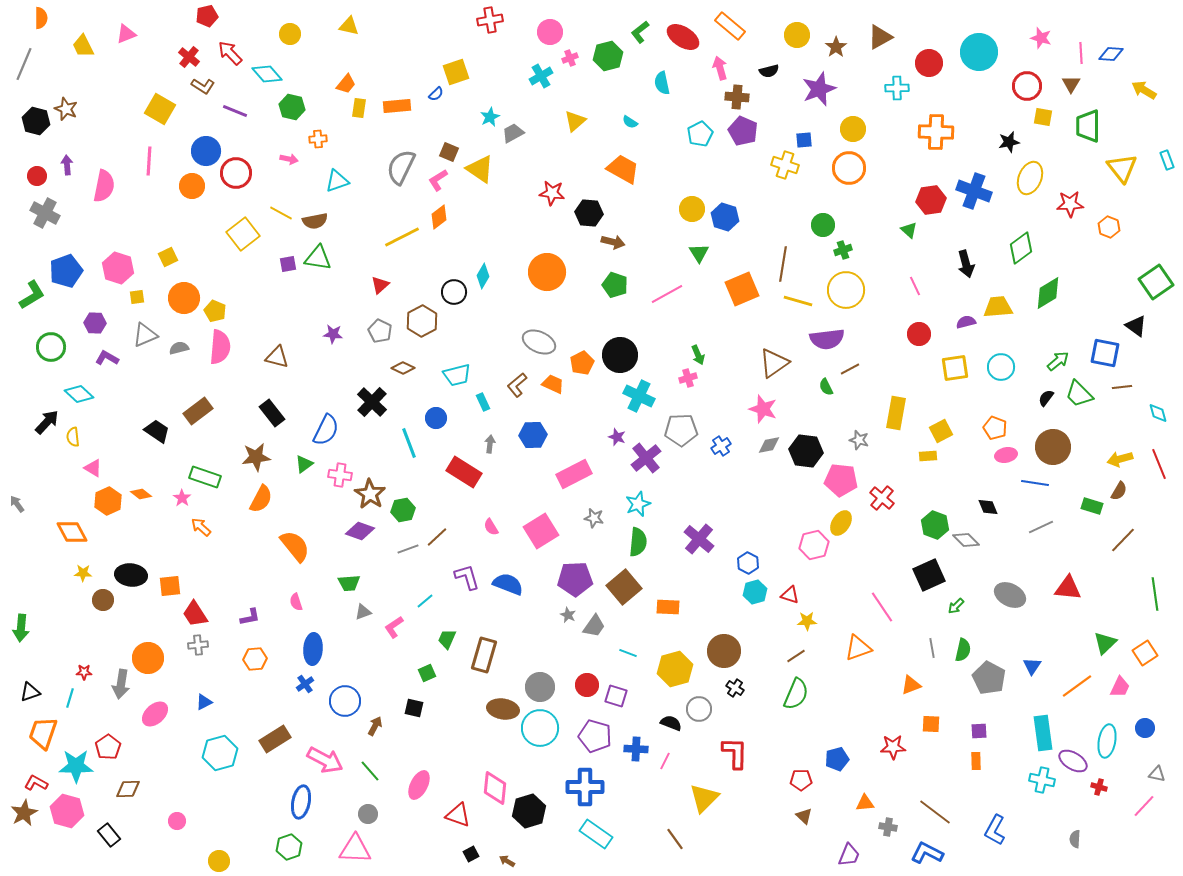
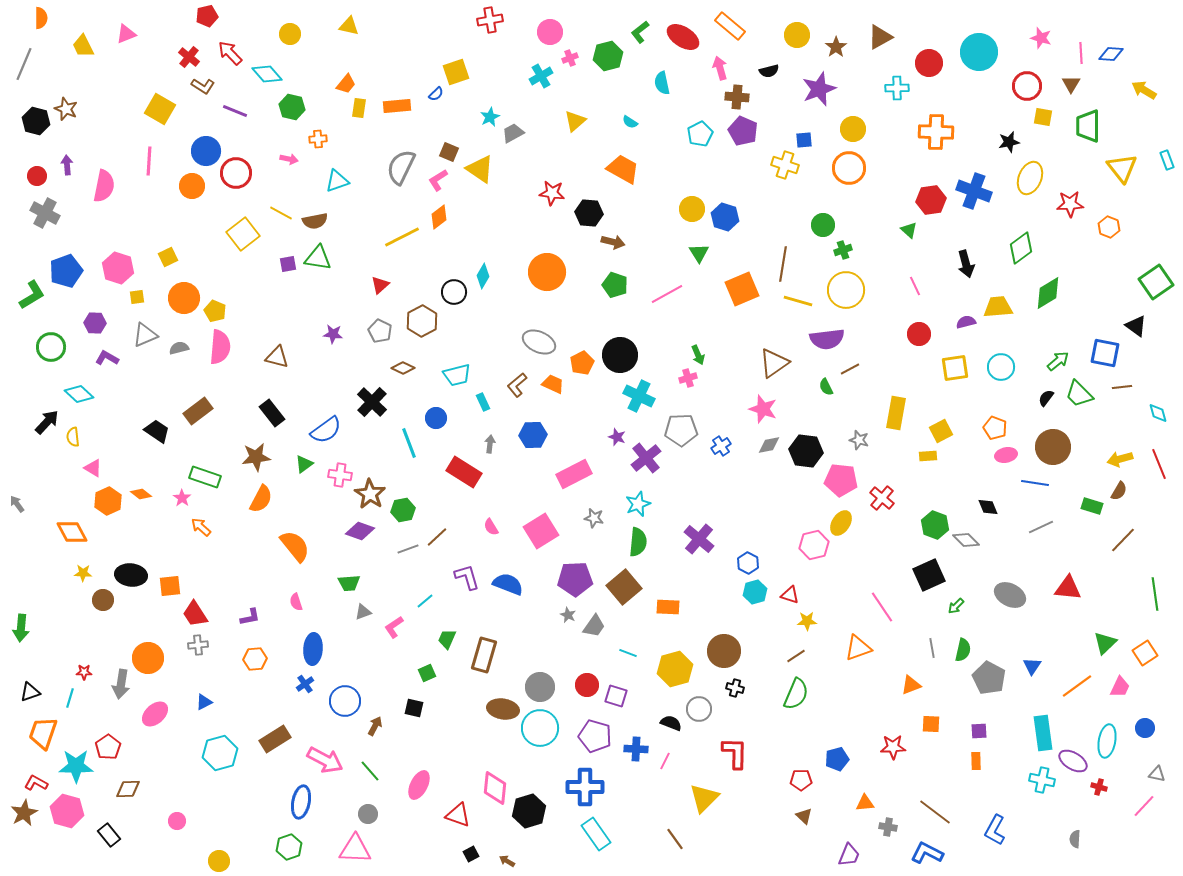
blue semicircle at (326, 430): rotated 28 degrees clockwise
black cross at (735, 688): rotated 18 degrees counterclockwise
cyan rectangle at (596, 834): rotated 20 degrees clockwise
